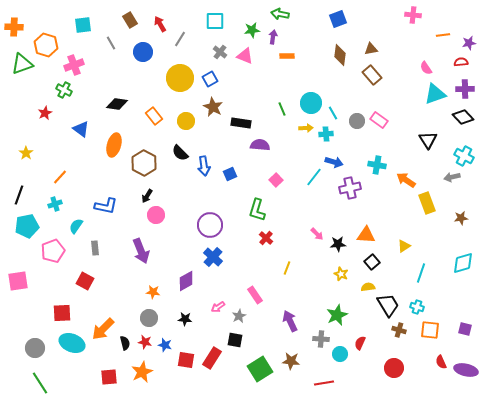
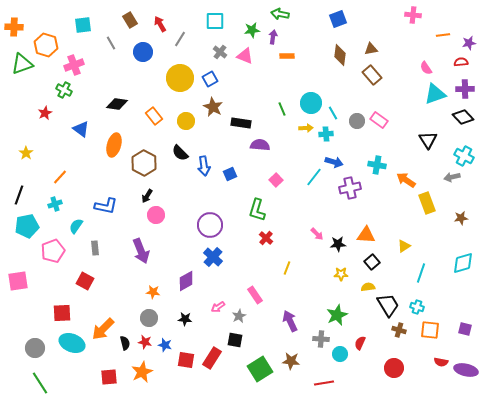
yellow star at (341, 274): rotated 24 degrees counterclockwise
red semicircle at (441, 362): rotated 56 degrees counterclockwise
